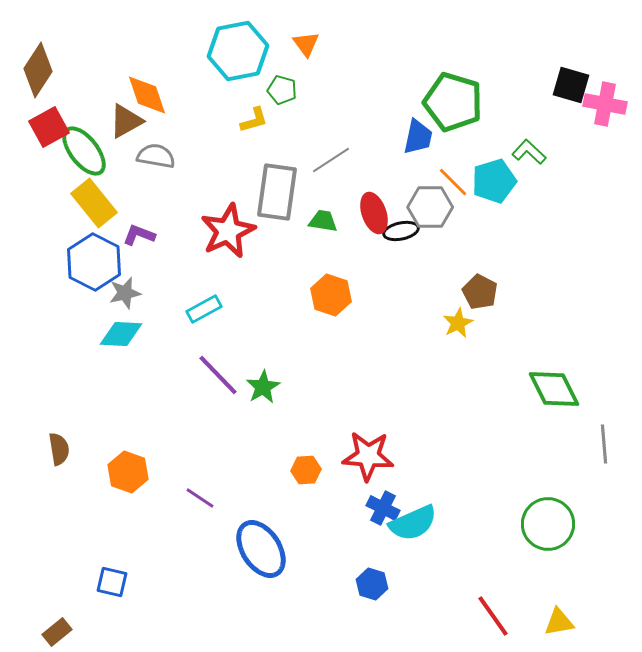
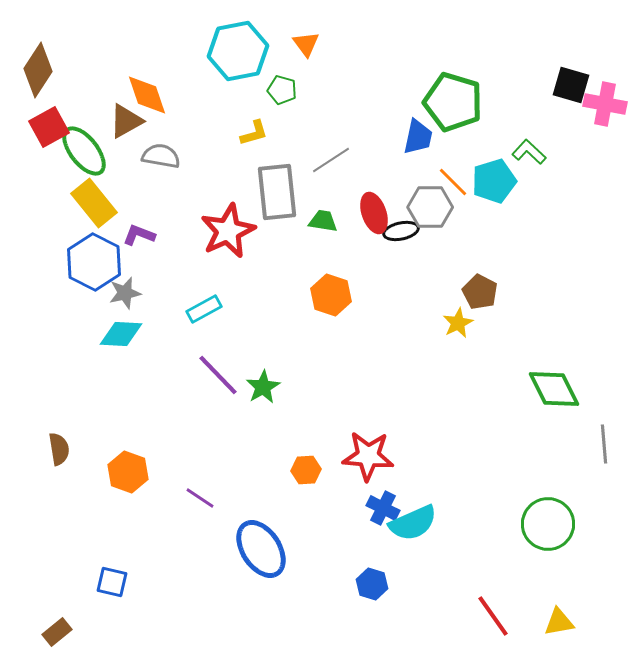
yellow L-shape at (254, 120): moved 13 px down
gray semicircle at (156, 156): moved 5 px right
gray rectangle at (277, 192): rotated 14 degrees counterclockwise
